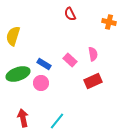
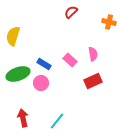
red semicircle: moved 1 px right, 2 px up; rotated 72 degrees clockwise
